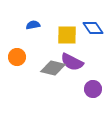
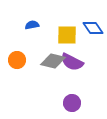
blue semicircle: moved 1 px left
orange circle: moved 3 px down
gray diamond: moved 7 px up
purple circle: moved 21 px left, 14 px down
